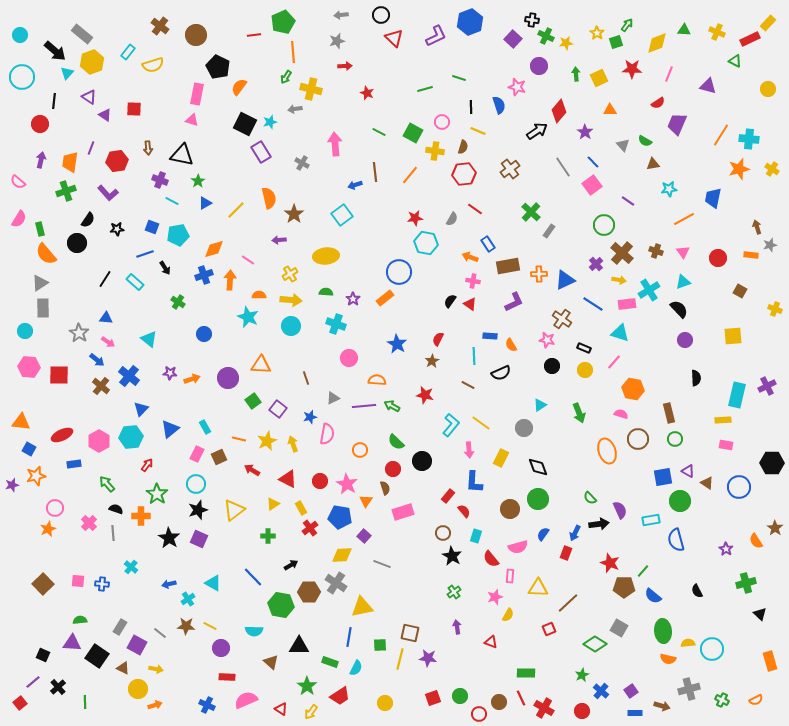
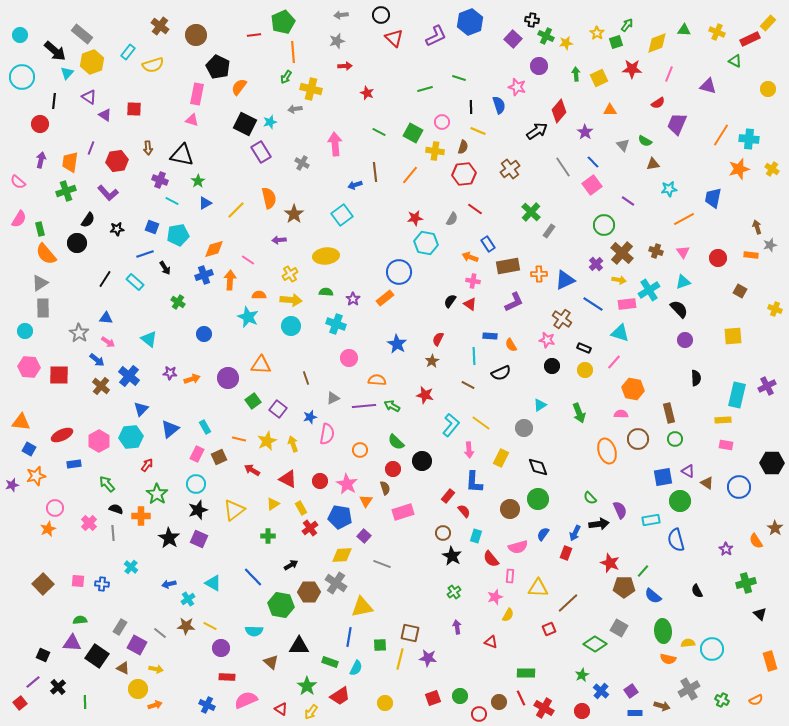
pink semicircle at (621, 414): rotated 16 degrees counterclockwise
gray cross at (689, 689): rotated 15 degrees counterclockwise
